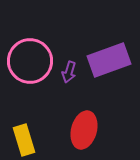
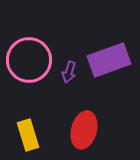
pink circle: moved 1 px left, 1 px up
yellow rectangle: moved 4 px right, 5 px up
